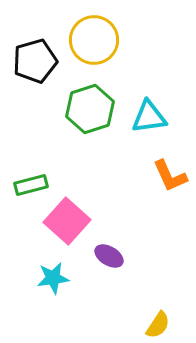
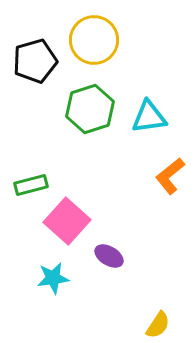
orange L-shape: rotated 75 degrees clockwise
